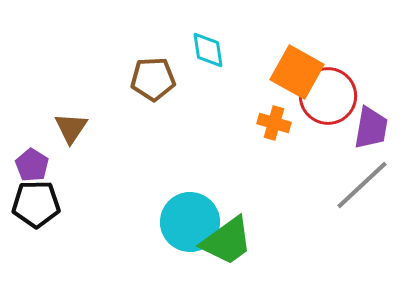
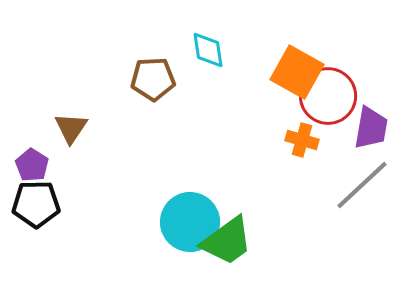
orange cross: moved 28 px right, 17 px down
